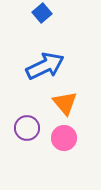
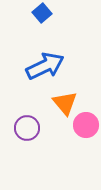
pink circle: moved 22 px right, 13 px up
